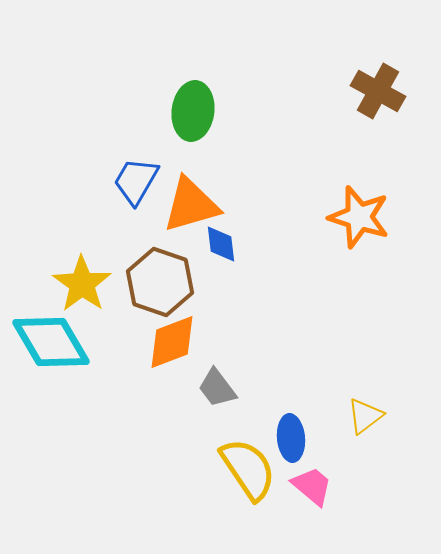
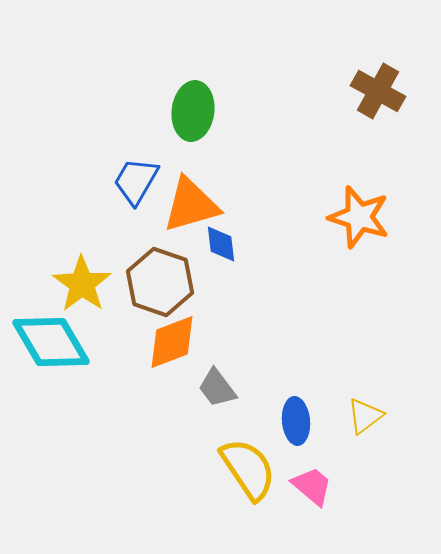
blue ellipse: moved 5 px right, 17 px up
